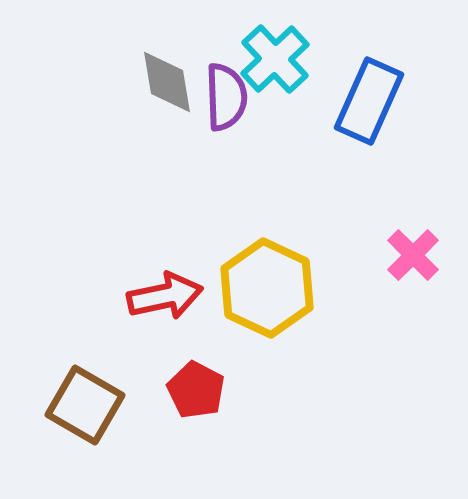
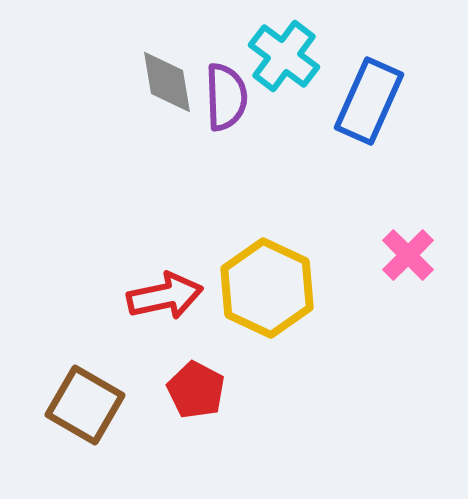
cyan cross: moved 9 px right, 3 px up; rotated 10 degrees counterclockwise
pink cross: moved 5 px left
